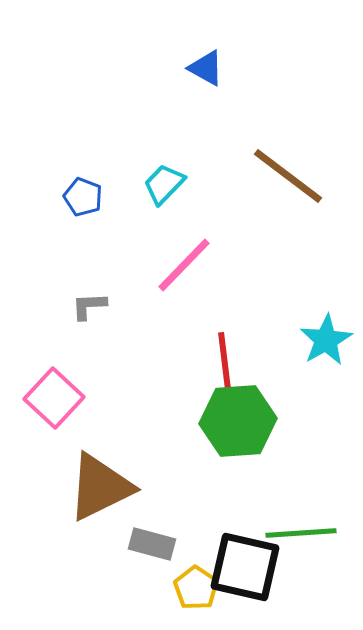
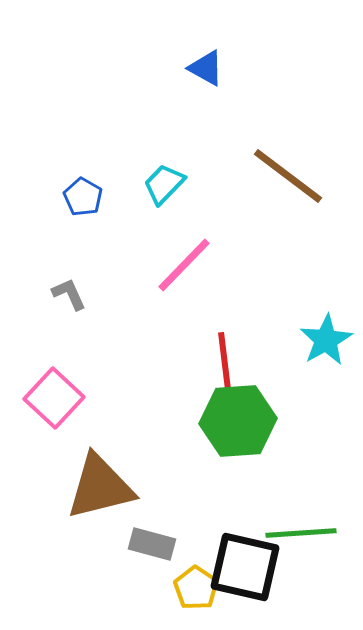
blue pentagon: rotated 9 degrees clockwise
gray L-shape: moved 20 px left, 12 px up; rotated 69 degrees clockwise
brown triangle: rotated 12 degrees clockwise
